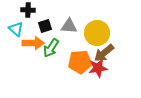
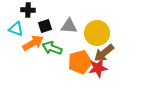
cyan triangle: rotated 21 degrees counterclockwise
orange arrow: rotated 30 degrees counterclockwise
green arrow: moved 1 px right; rotated 78 degrees clockwise
orange pentagon: rotated 10 degrees counterclockwise
